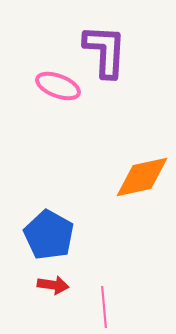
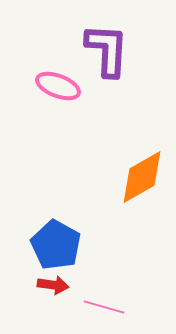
purple L-shape: moved 2 px right, 1 px up
orange diamond: rotated 18 degrees counterclockwise
blue pentagon: moved 7 px right, 10 px down
pink line: rotated 69 degrees counterclockwise
